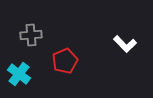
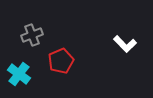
gray cross: moved 1 px right; rotated 15 degrees counterclockwise
red pentagon: moved 4 px left
